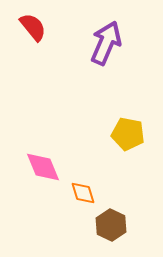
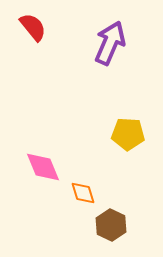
purple arrow: moved 4 px right
yellow pentagon: rotated 8 degrees counterclockwise
